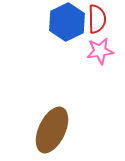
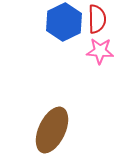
blue hexagon: moved 3 px left
pink star: rotated 12 degrees clockwise
